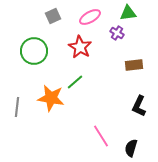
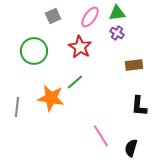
green triangle: moved 11 px left
pink ellipse: rotated 25 degrees counterclockwise
black L-shape: rotated 20 degrees counterclockwise
